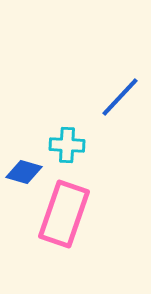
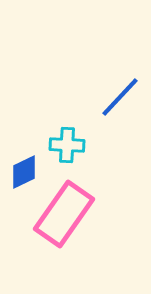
blue diamond: rotated 42 degrees counterclockwise
pink rectangle: rotated 16 degrees clockwise
